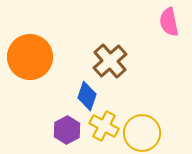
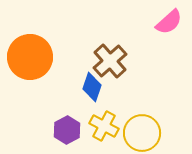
pink semicircle: rotated 120 degrees counterclockwise
blue diamond: moved 5 px right, 9 px up
